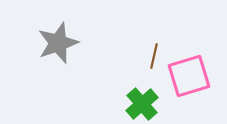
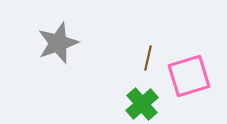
brown line: moved 6 px left, 2 px down
